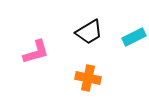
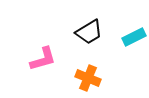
pink L-shape: moved 7 px right, 7 px down
orange cross: rotated 10 degrees clockwise
